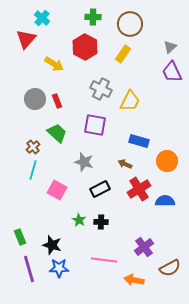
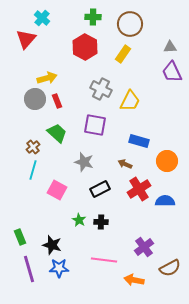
gray triangle: rotated 40 degrees clockwise
yellow arrow: moved 7 px left, 14 px down; rotated 48 degrees counterclockwise
